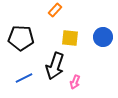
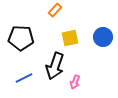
yellow square: rotated 18 degrees counterclockwise
